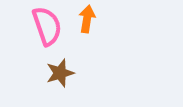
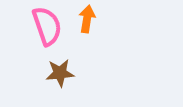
brown star: rotated 12 degrees clockwise
